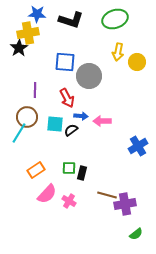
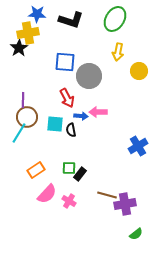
green ellipse: rotated 40 degrees counterclockwise
yellow circle: moved 2 px right, 9 px down
purple line: moved 12 px left, 10 px down
pink arrow: moved 4 px left, 9 px up
black semicircle: rotated 64 degrees counterclockwise
black rectangle: moved 2 px left, 1 px down; rotated 24 degrees clockwise
